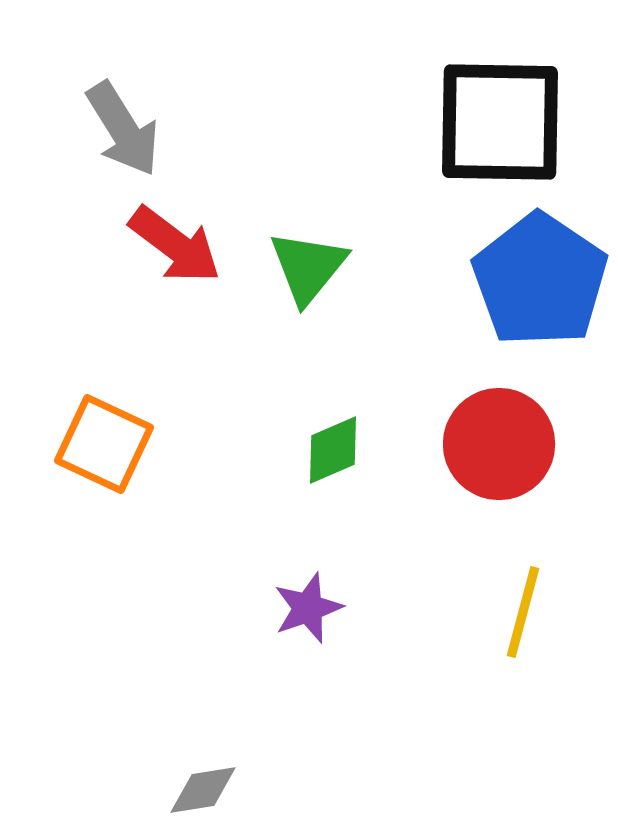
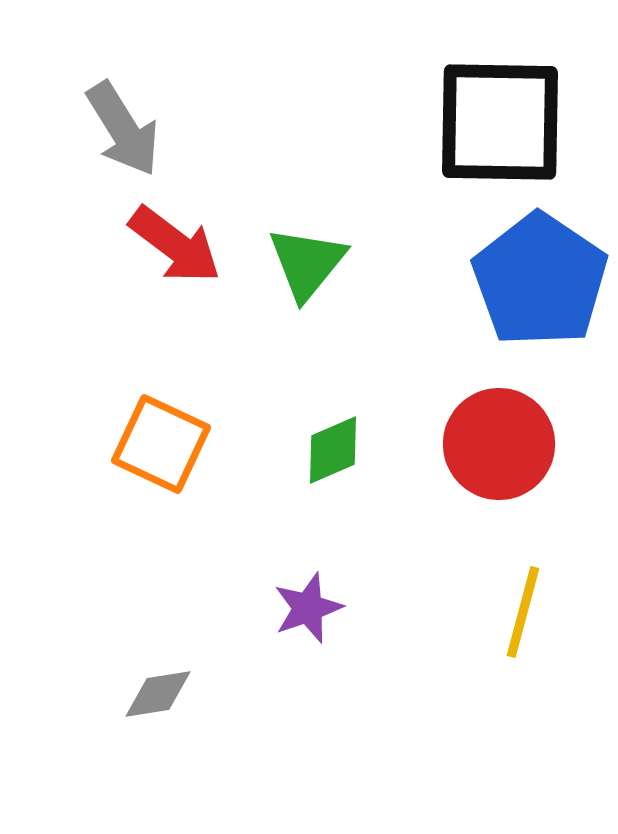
green triangle: moved 1 px left, 4 px up
orange square: moved 57 px right
gray diamond: moved 45 px left, 96 px up
